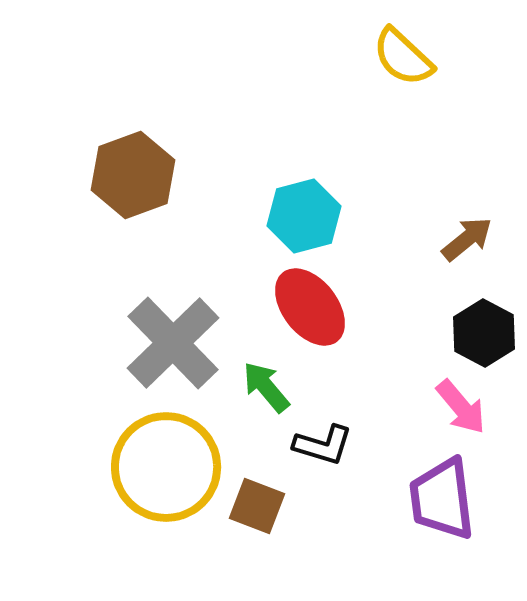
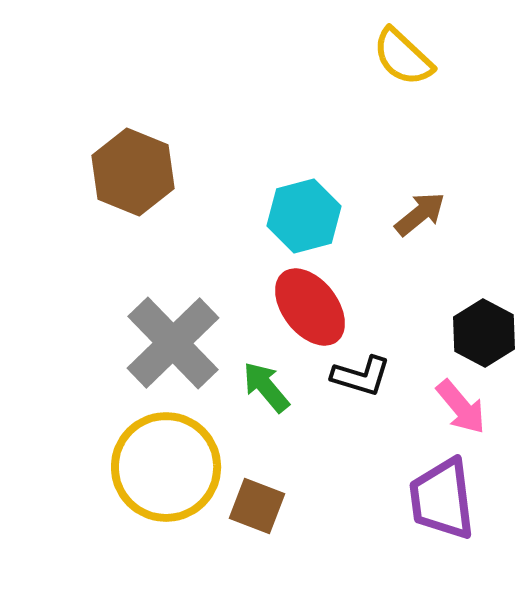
brown hexagon: moved 3 px up; rotated 18 degrees counterclockwise
brown arrow: moved 47 px left, 25 px up
black L-shape: moved 38 px right, 69 px up
